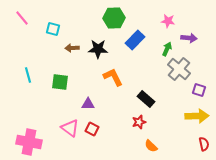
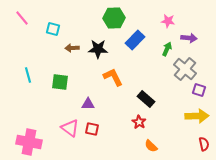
gray cross: moved 6 px right
red star: rotated 24 degrees counterclockwise
red square: rotated 16 degrees counterclockwise
